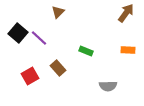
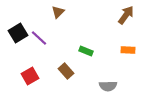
brown arrow: moved 2 px down
black square: rotated 18 degrees clockwise
brown rectangle: moved 8 px right, 3 px down
